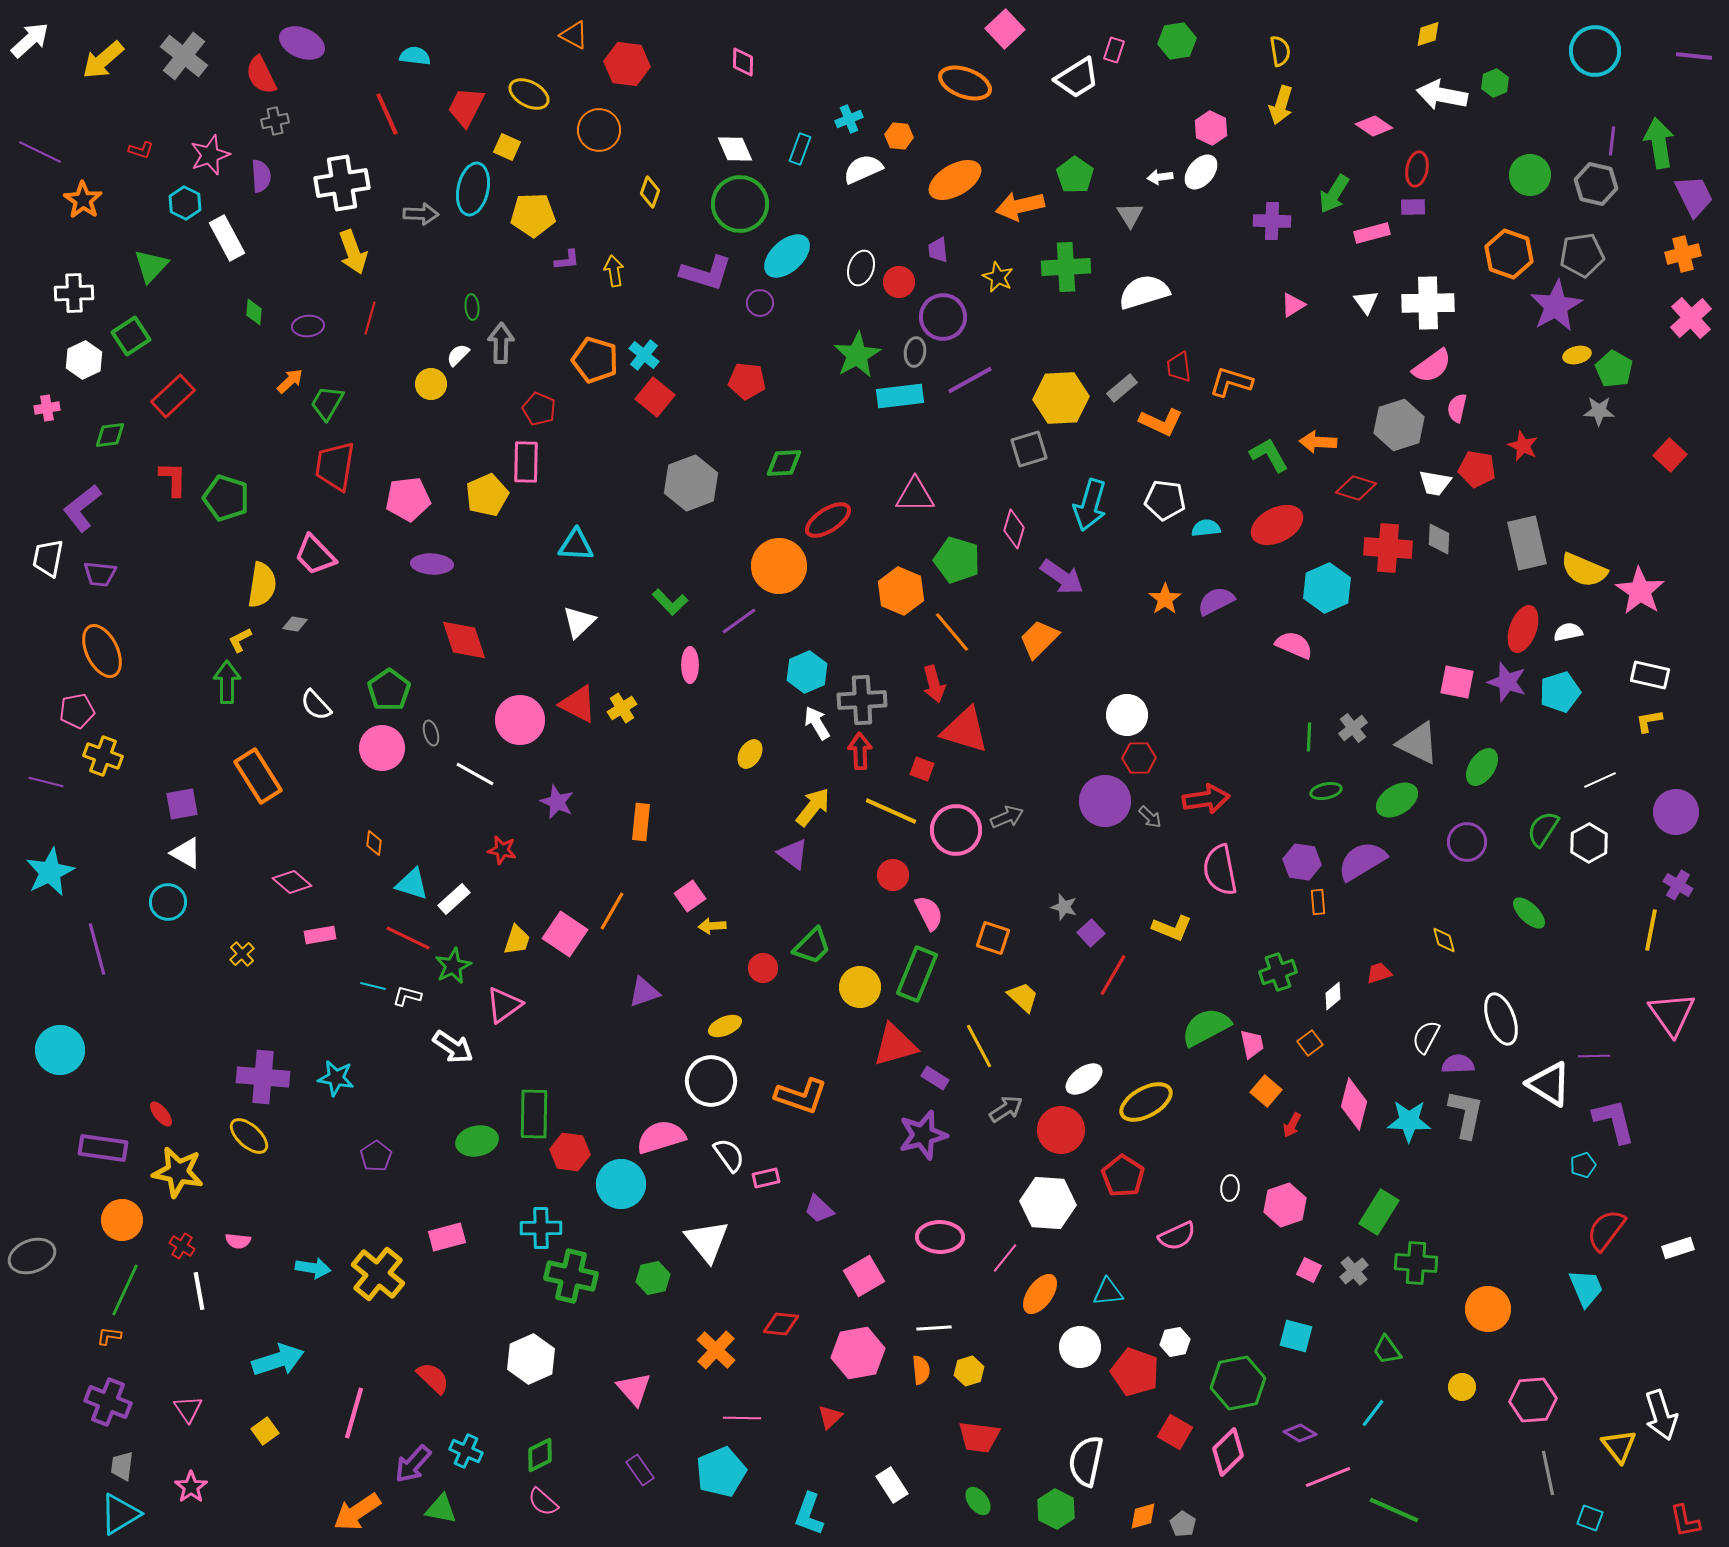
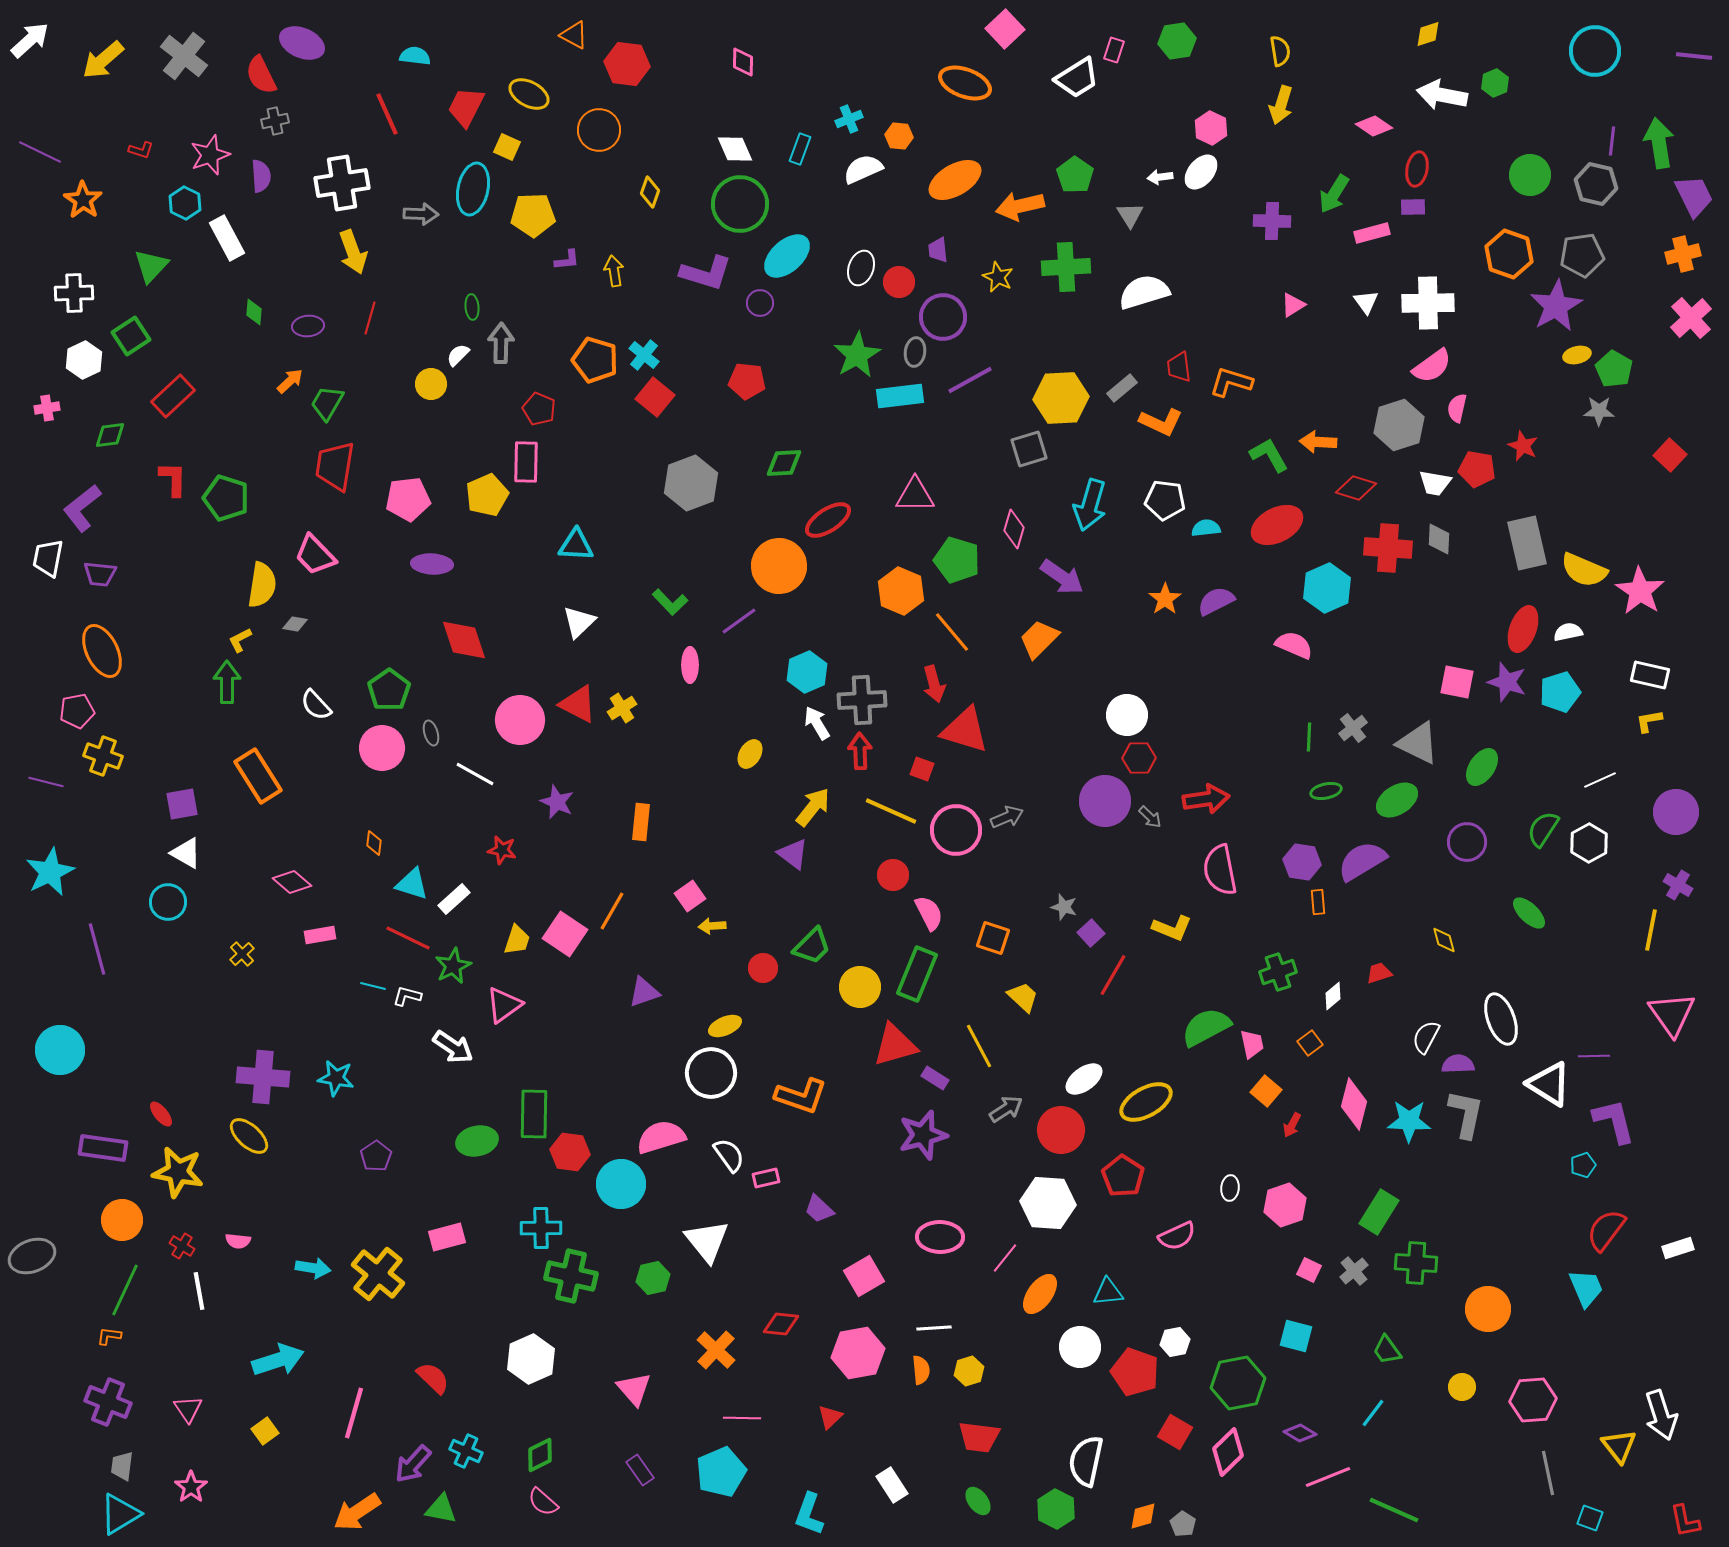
white circle at (711, 1081): moved 8 px up
